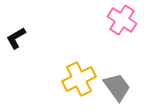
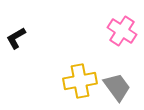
pink cross: moved 11 px down
yellow cross: moved 1 px right, 2 px down; rotated 16 degrees clockwise
